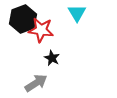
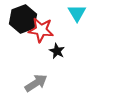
black star: moved 5 px right, 7 px up
